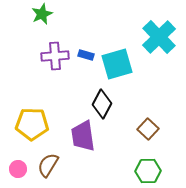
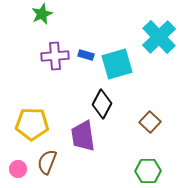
brown square: moved 2 px right, 7 px up
brown semicircle: moved 1 px left, 3 px up; rotated 10 degrees counterclockwise
